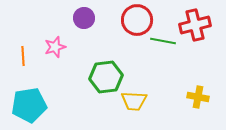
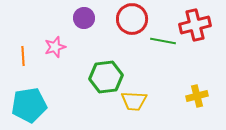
red circle: moved 5 px left, 1 px up
yellow cross: moved 1 px left, 1 px up; rotated 25 degrees counterclockwise
